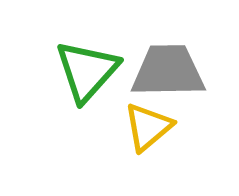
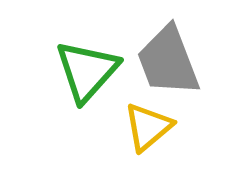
gray trapezoid: moved 10 px up; rotated 110 degrees counterclockwise
